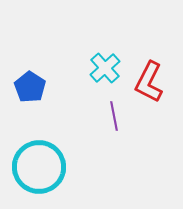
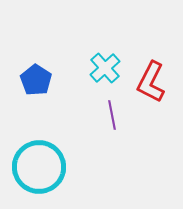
red L-shape: moved 2 px right
blue pentagon: moved 6 px right, 7 px up
purple line: moved 2 px left, 1 px up
